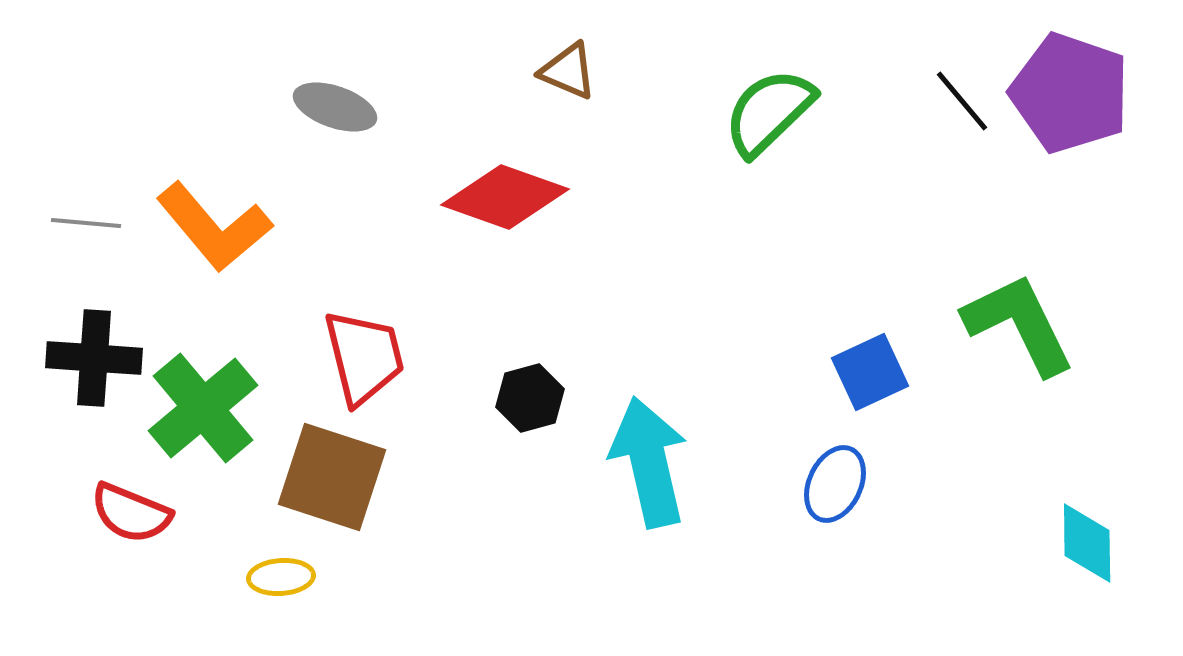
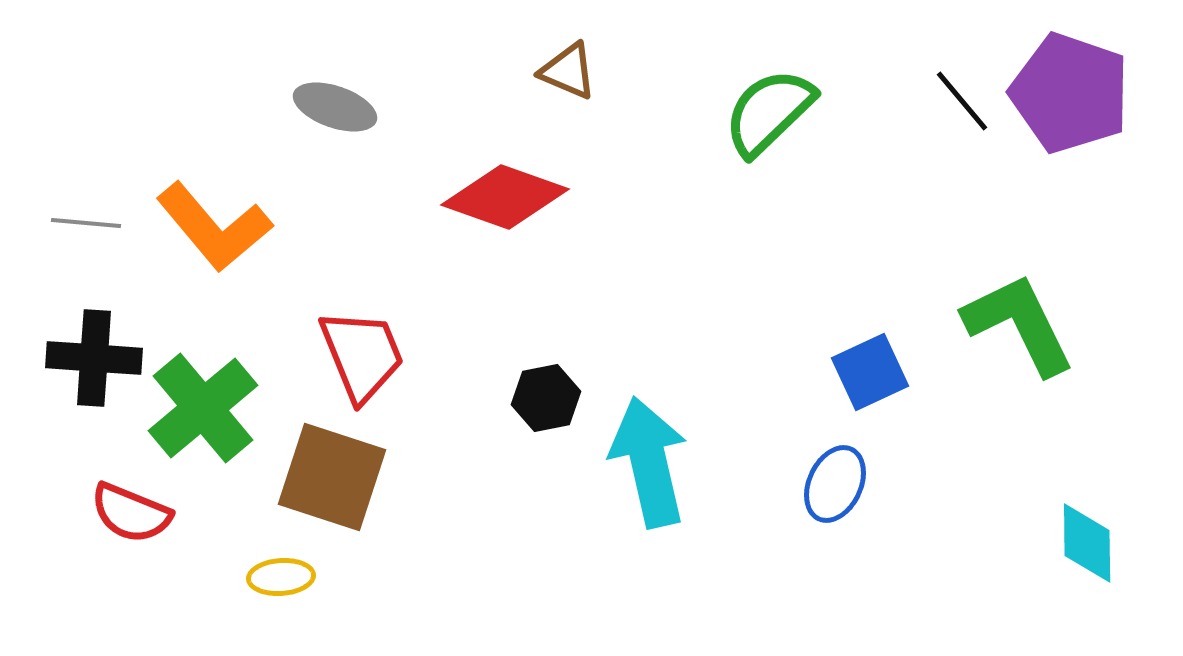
red trapezoid: moved 2 px left, 2 px up; rotated 8 degrees counterclockwise
black hexagon: moved 16 px right; rotated 4 degrees clockwise
